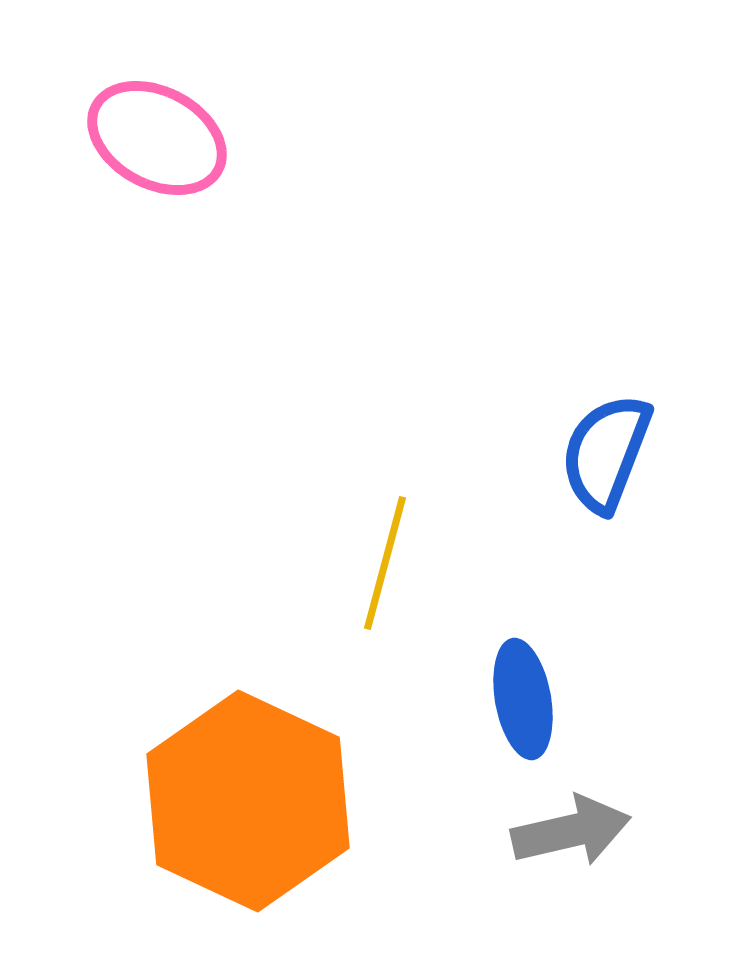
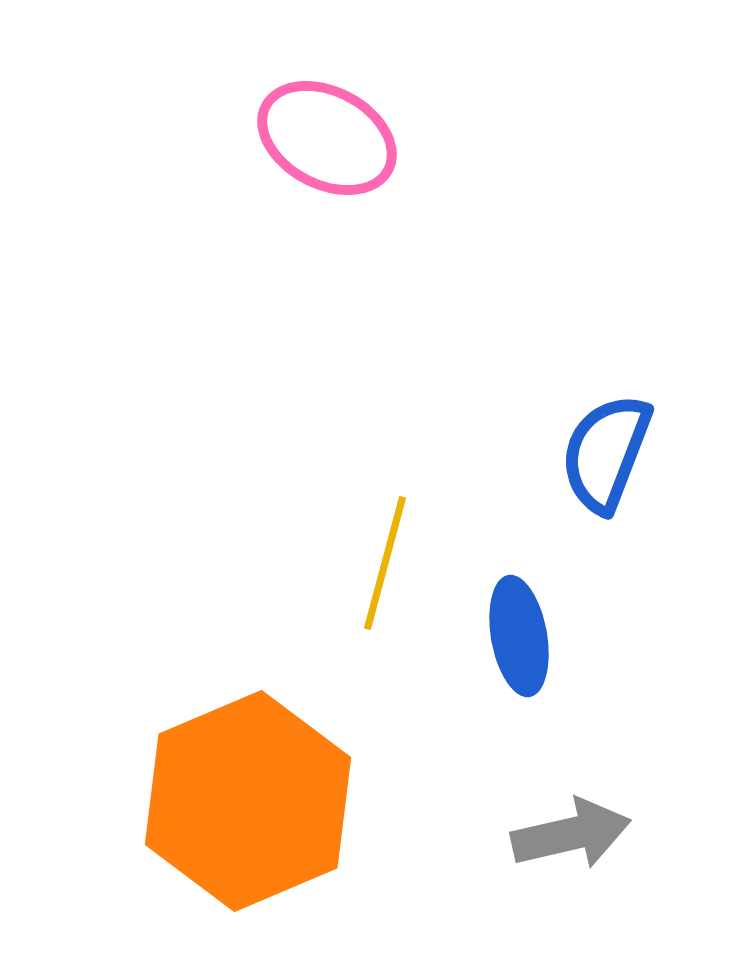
pink ellipse: moved 170 px right
blue ellipse: moved 4 px left, 63 px up
orange hexagon: rotated 12 degrees clockwise
gray arrow: moved 3 px down
